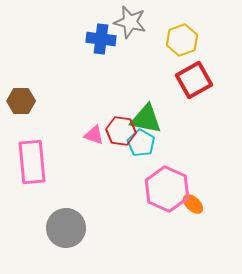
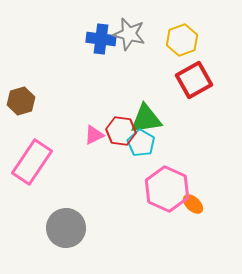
gray star: moved 1 px left, 12 px down
brown hexagon: rotated 16 degrees counterclockwise
green triangle: rotated 20 degrees counterclockwise
pink triangle: rotated 45 degrees counterclockwise
pink rectangle: rotated 39 degrees clockwise
